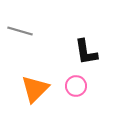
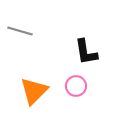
orange triangle: moved 1 px left, 2 px down
